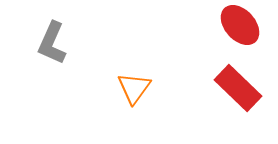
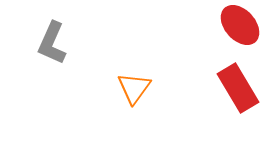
red rectangle: rotated 15 degrees clockwise
